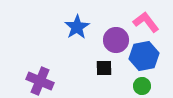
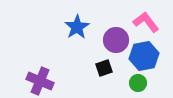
black square: rotated 18 degrees counterclockwise
green circle: moved 4 px left, 3 px up
